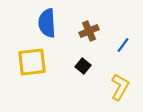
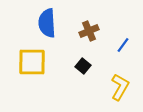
yellow square: rotated 8 degrees clockwise
